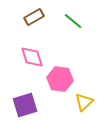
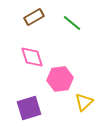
green line: moved 1 px left, 2 px down
pink hexagon: rotated 15 degrees counterclockwise
purple square: moved 4 px right, 3 px down
